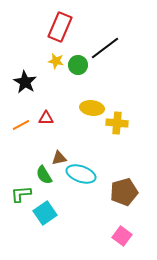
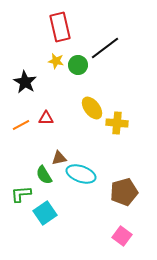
red rectangle: rotated 36 degrees counterclockwise
yellow ellipse: rotated 45 degrees clockwise
